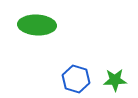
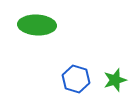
green star: rotated 15 degrees counterclockwise
